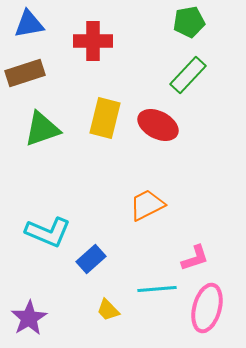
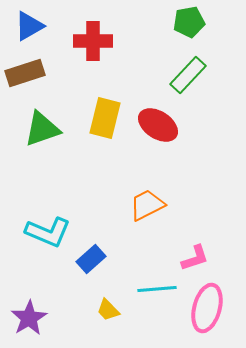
blue triangle: moved 2 px down; rotated 20 degrees counterclockwise
red ellipse: rotated 6 degrees clockwise
